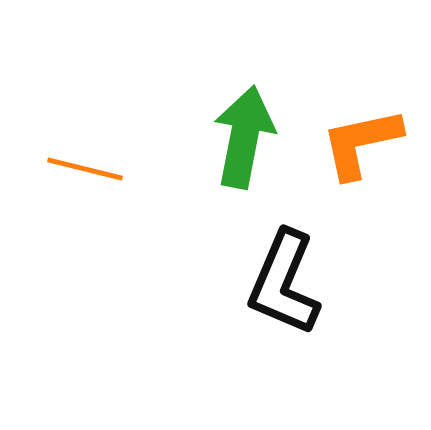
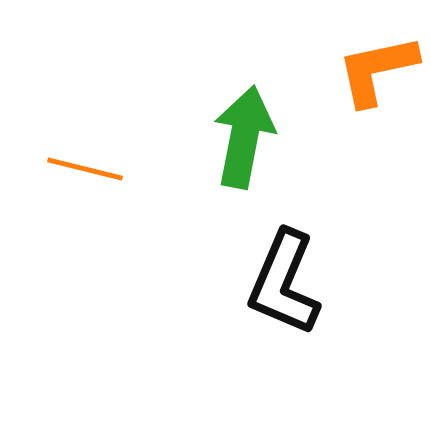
orange L-shape: moved 16 px right, 73 px up
